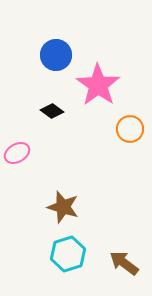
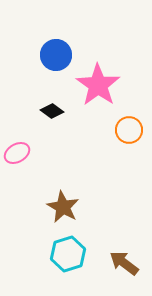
orange circle: moved 1 px left, 1 px down
brown star: rotated 12 degrees clockwise
